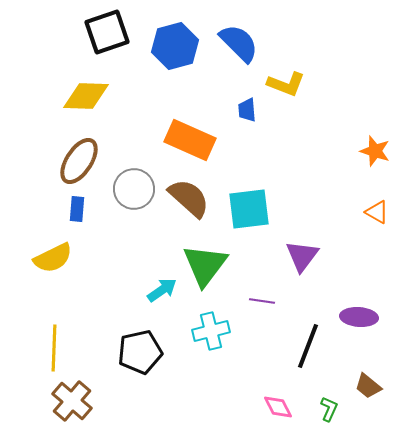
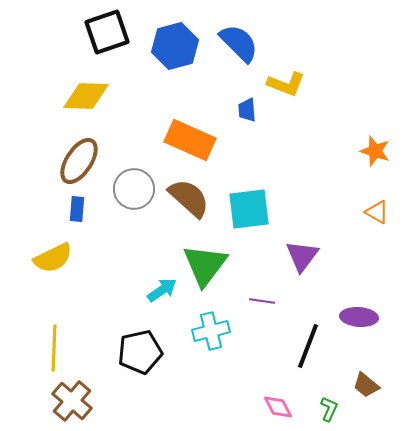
brown trapezoid: moved 2 px left, 1 px up
